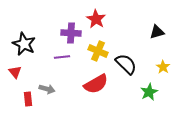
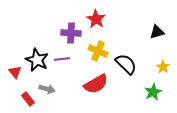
black star: moved 13 px right, 16 px down
purple line: moved 2 px down
green star: moved 4 px right
red rectangle: rotated 32 degrees counterclockwise
